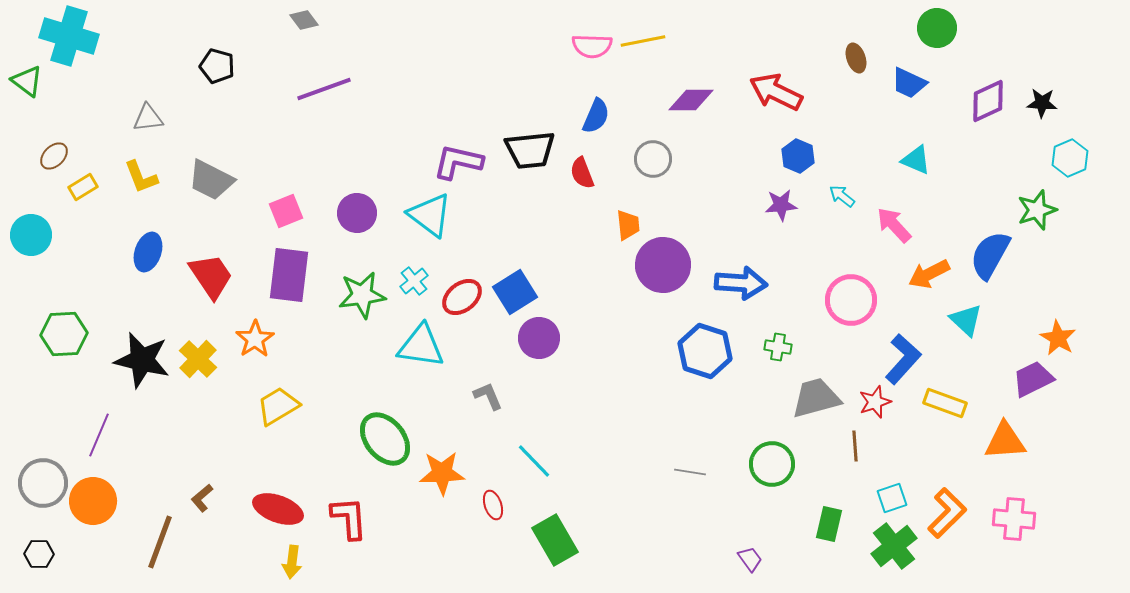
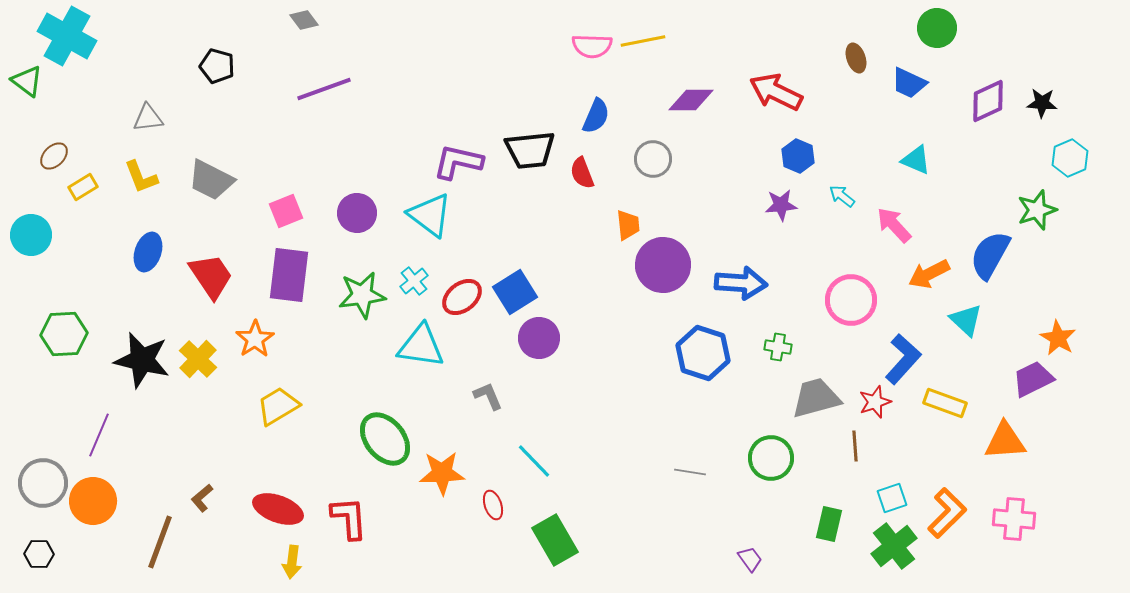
cyan cross at (69, 36): moved 2 px left; rotated 12 degrees clockwise
blue hexagon at (705, 351): moved 2 px left, 2 px down
green circle at (772, 464): moved 1 px left, 6 px up
